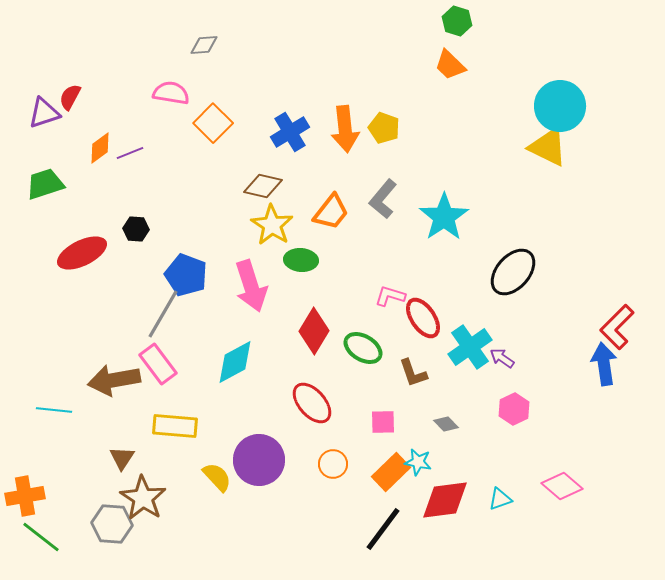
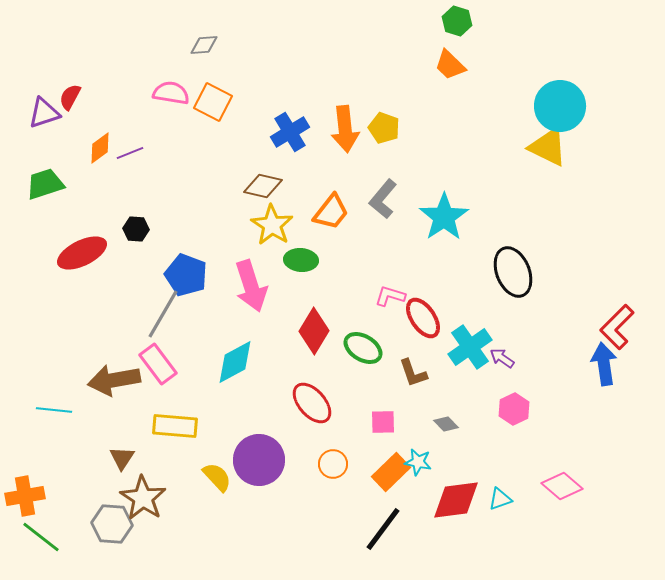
orange square at (213, 123): moved 21 px up; rotated 18 degrees counterclockwise
black ellipse at (513, 272): rotated 63 degrees counterclockwise
red diamond at (445, 500): moved 11 px right
